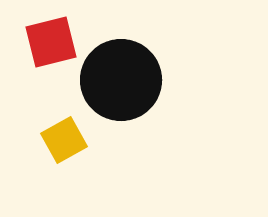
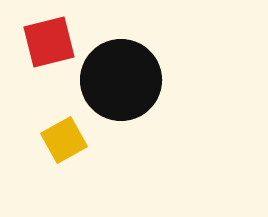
red square: moved 2 px left
